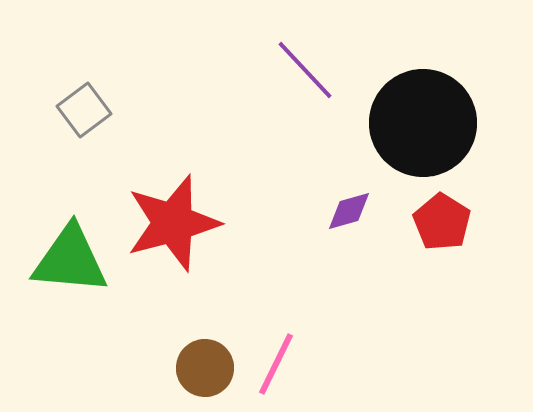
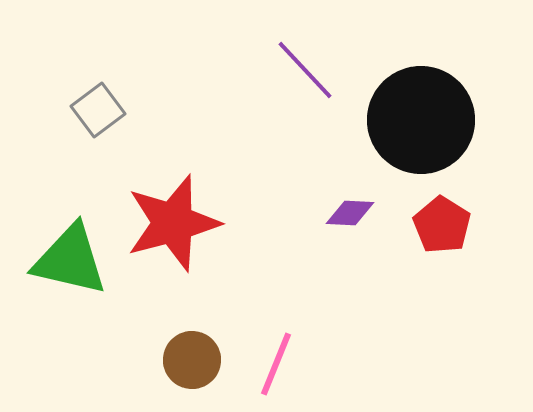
gray square: moved 14 px right
black circle: moved 2 px left, 3 px up
purple diamond: moved 1 px right, 2 px down; rotated 18 degrees clockwise
red pentagon: moved 3 px down
green triangle: rotated 8 degrees clockwise
pink line: rotated 4 degrees counterclockwise
brown circle: moved 13 px left, 8 px up
